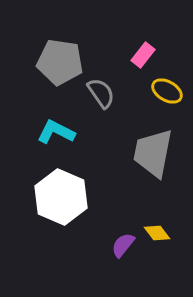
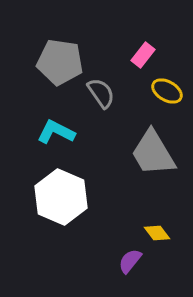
gray trapezoid: rotated 42 degrees counterclockwise
purple semicircle: moved 7 px right, 16 px down
